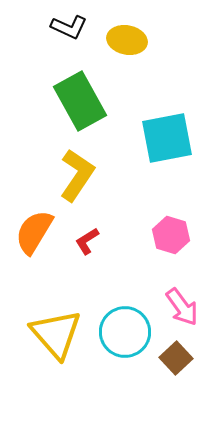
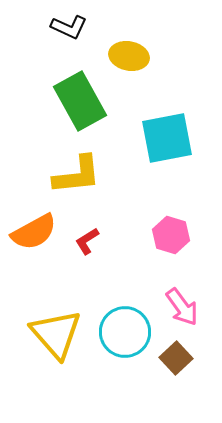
yellow ellipse: moved 2 px right, 16 px down
yellow L-shape: rotated 50 degrees clockwise
orange semicircle: rotated 150 degrees counterclockwise
